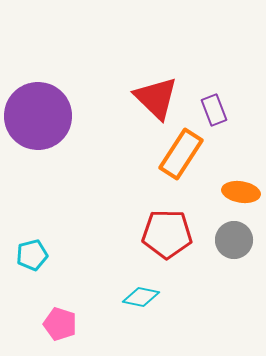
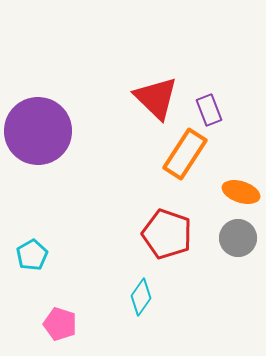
purple rectangle: moved 5 px left
purple circle: moved 15 px down
orange rectangle: moved 4 px right
orange ellipse: rotated 9 degrees clockwise
red pentagon: rotated 18 degrees clockwise
gray circle: moved 4 px right, 2 px up
cyan pentagon: rotated 16 degrees counterclockwise
cyan diamond: rotated 66 degrees counterclockwise
